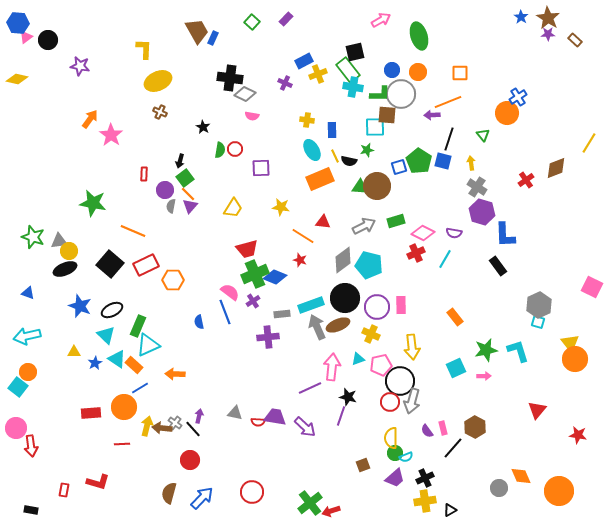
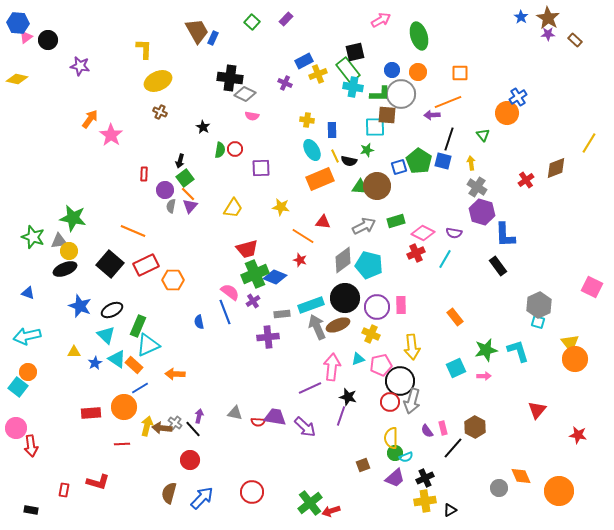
green star at (93, 203): moved 20 px left, 15 px down
